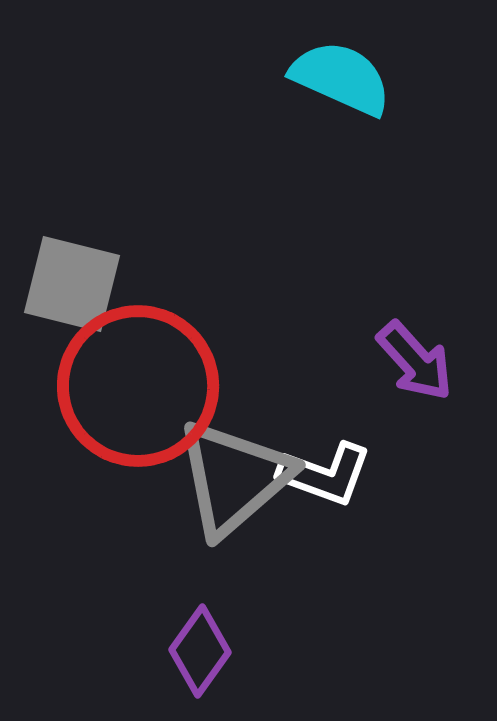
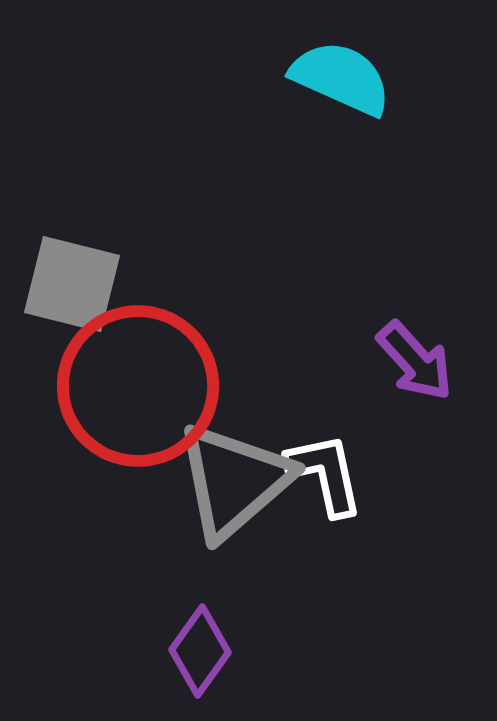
white L-shape: rotated 122 degrees counterclockwise
gray triangle: moved 3 px down
